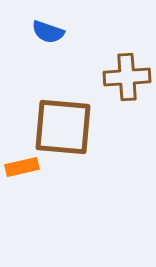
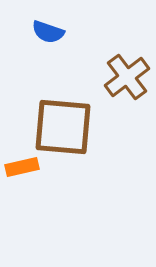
brown cross: rotated 33 degrees counterclockwise
